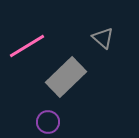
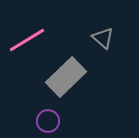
pink line: moved 6 px up
purple circle: moved 1 px up
